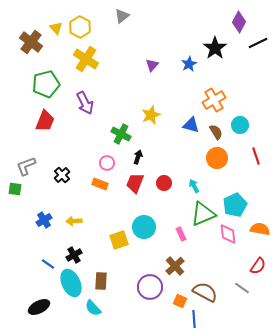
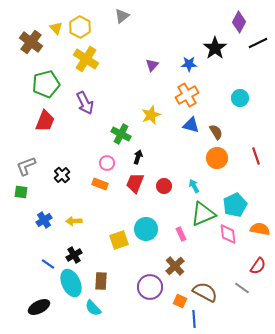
blue star at (189, 64): rotated 28 degrees clockwise
orange cross at (214, 100): moved 27 px left, 5 px up
cyan circle at (240, 125): moved 27 px up
red circle at (164, 183): moved 3 px down
green square at (15, 189): moved 6 px right, 3 px down
cyan circle at (144, 227): moved 2 px right, 2 px down
